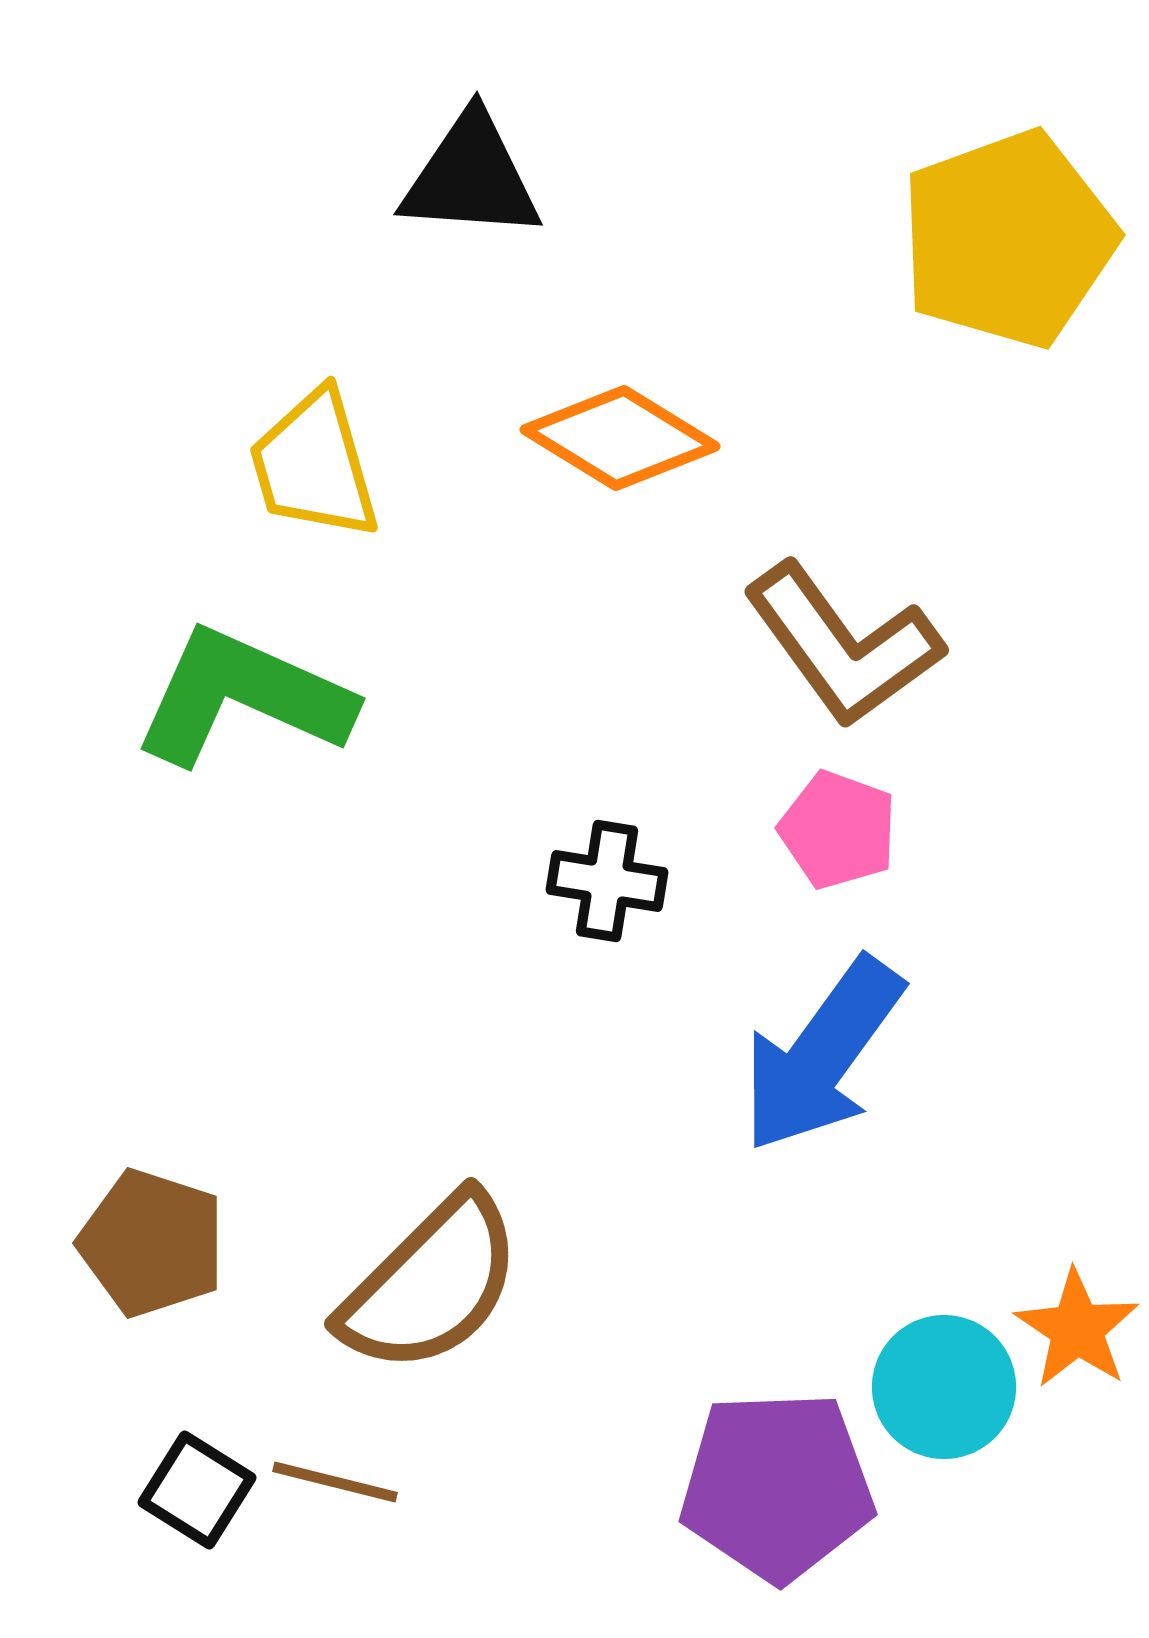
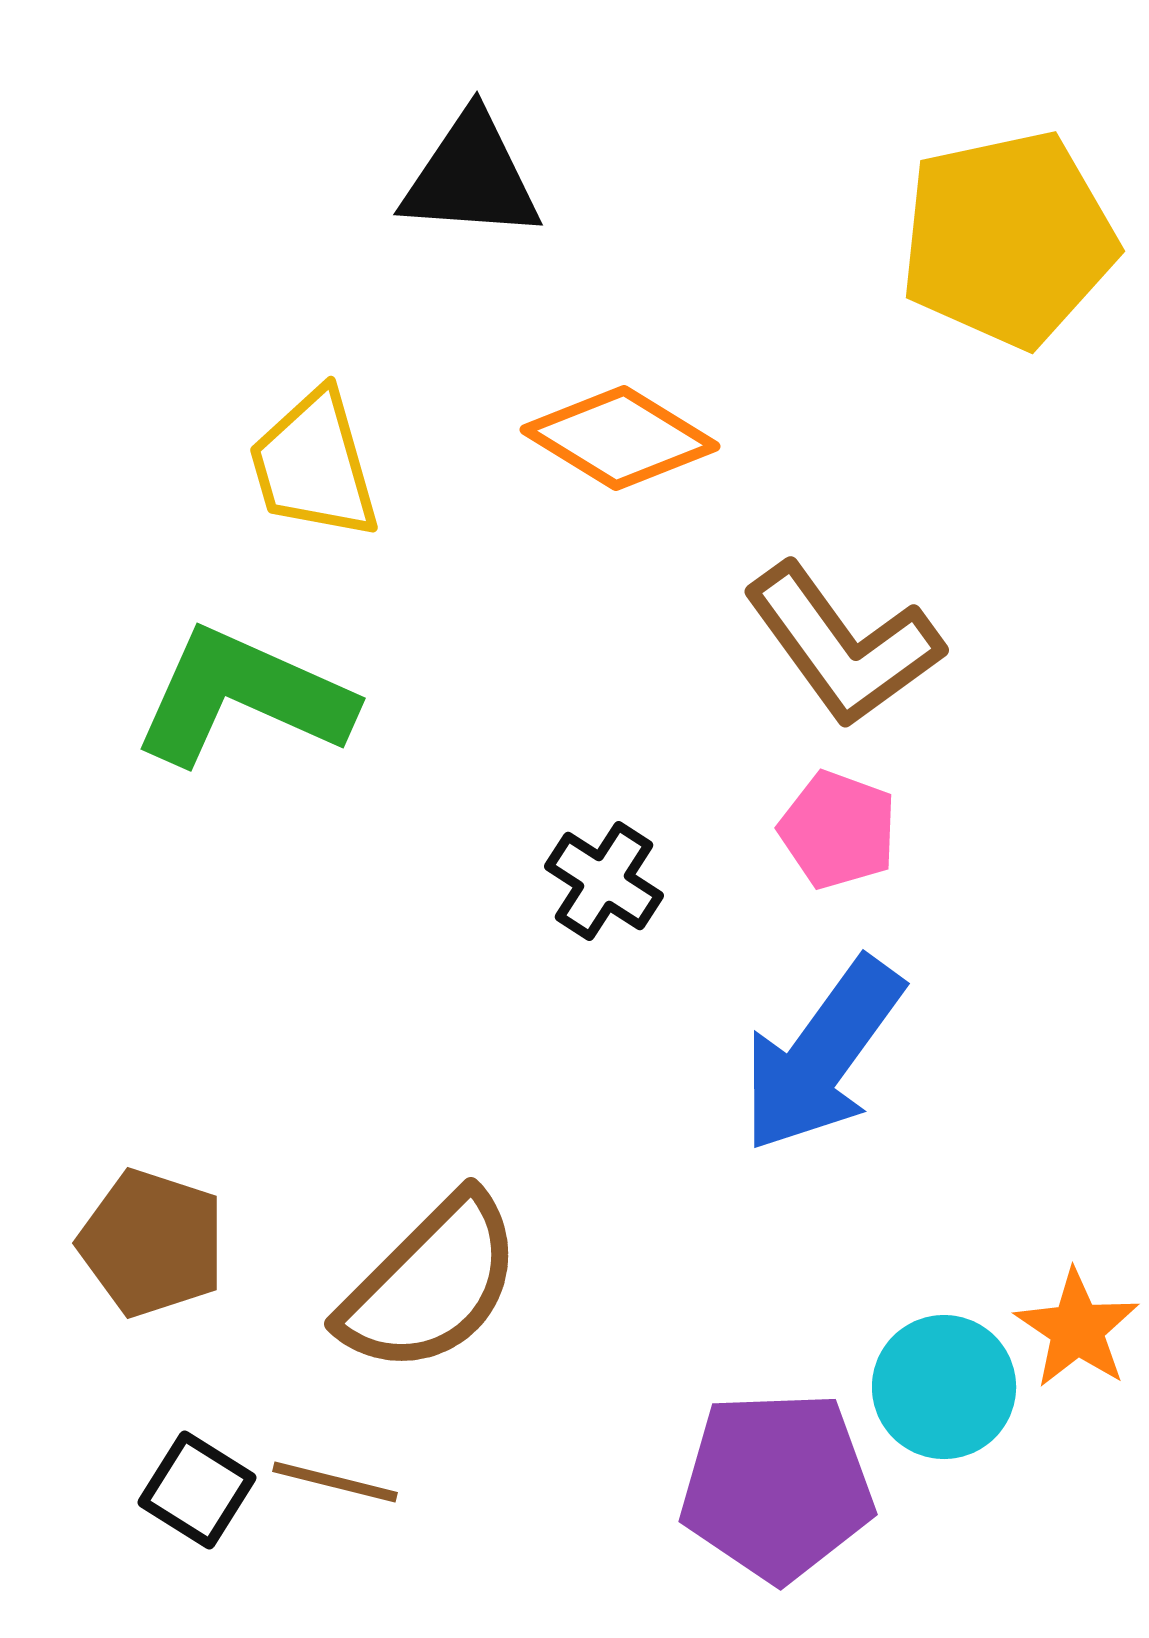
yellow pentagon: rotated 8 degrees clockwise
black cross: moved 3 px left; rotated 24 degrees clockwise
